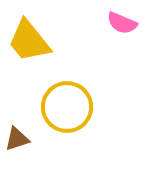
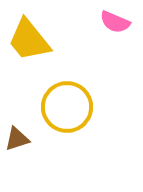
pink semicircle: moved 7 px left, 1 px up
yellow trapezoid: moved 1 px up
